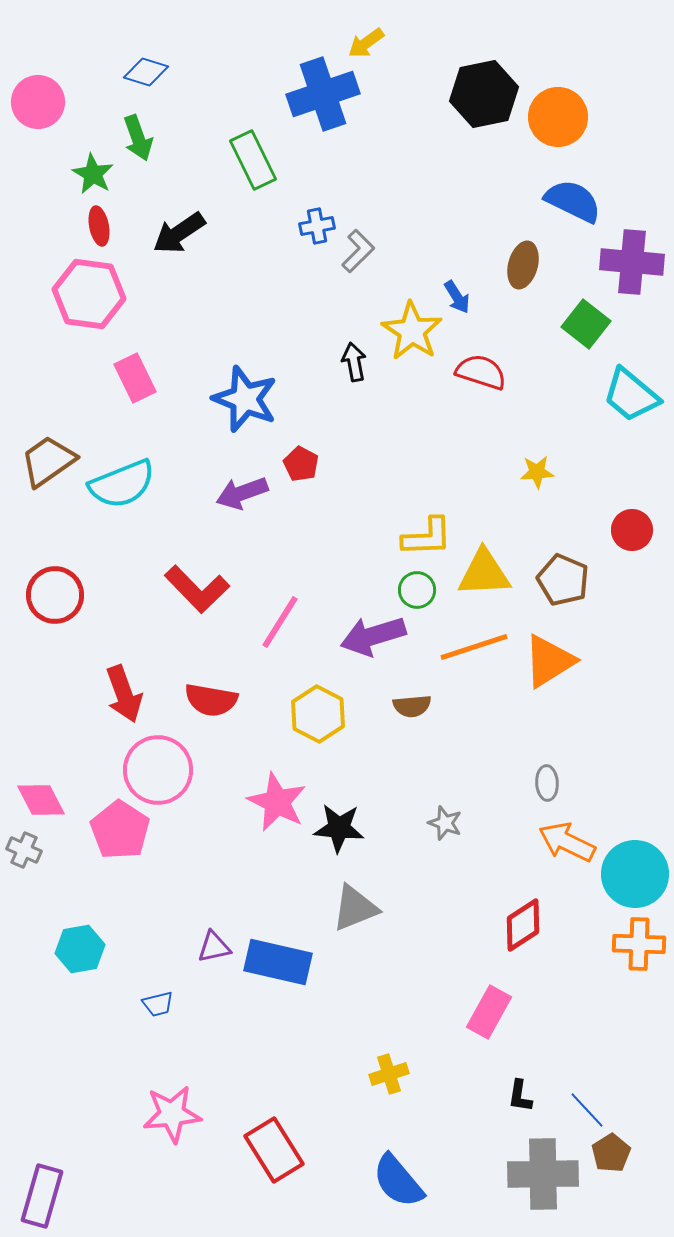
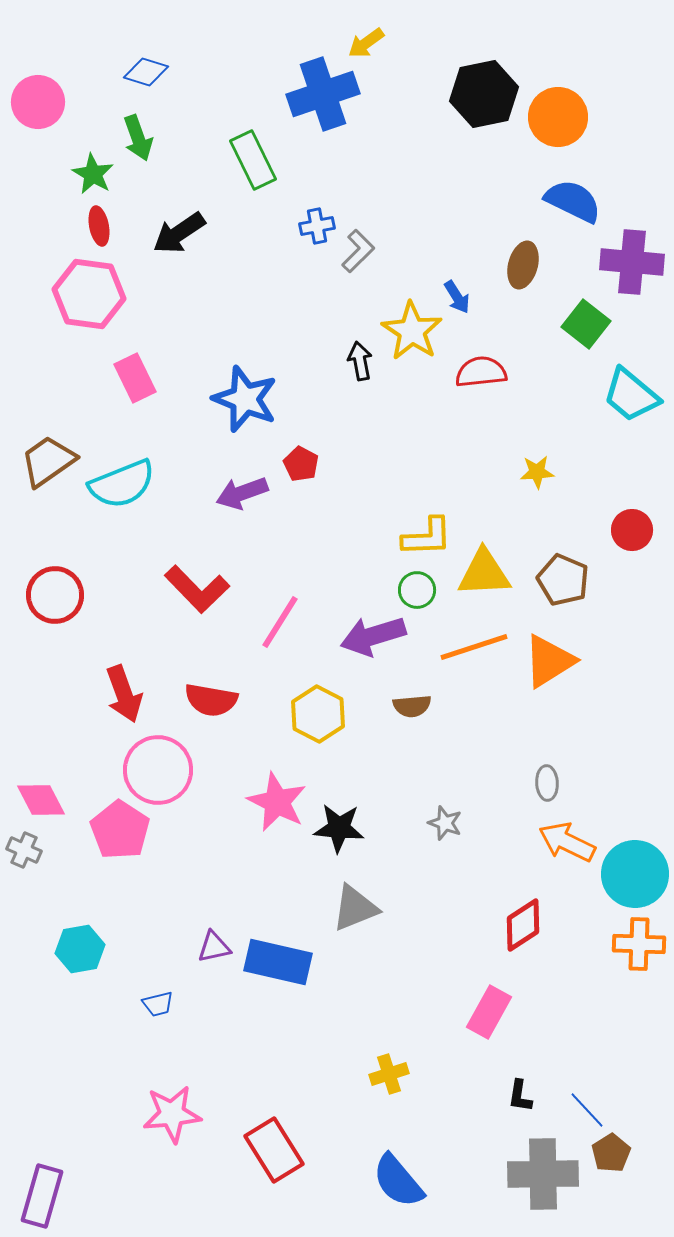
black arrow at (354, 362): moved 6 px right, 1 px up
red semicircle at (481, 372): rotated 24 degrees counterclockwise
